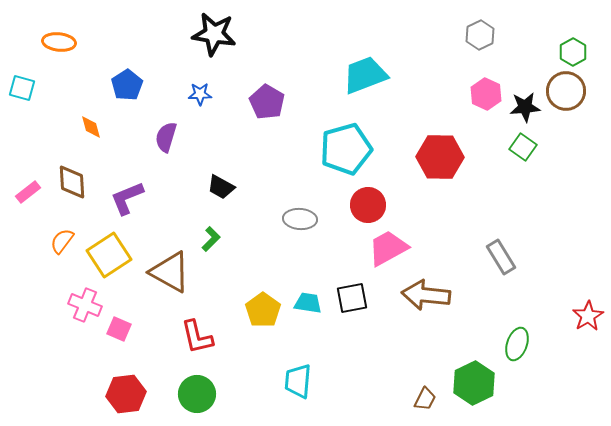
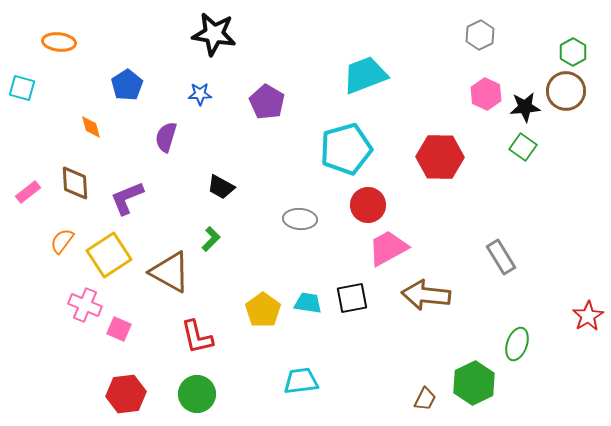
brown diamond at (72, 182): moved 3 px right, 1 px down
cyan trapezoid at (298, 381): moved 3 px right; rotated 78 degrees clockwise
